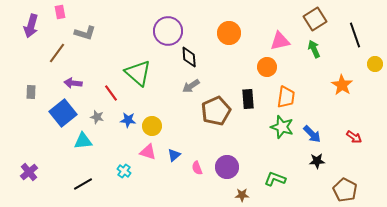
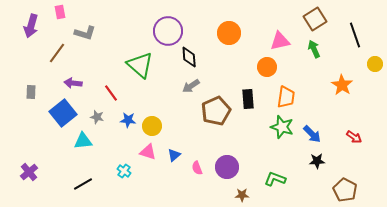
green triangle at (138, 73): moved 2 px right, 8 px up
